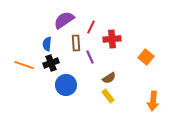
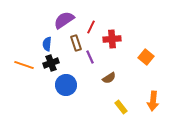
brown rectangle: rotated 14 degrees counterclockwise
yellow rectangle: moved 13 px right, 11 px down
